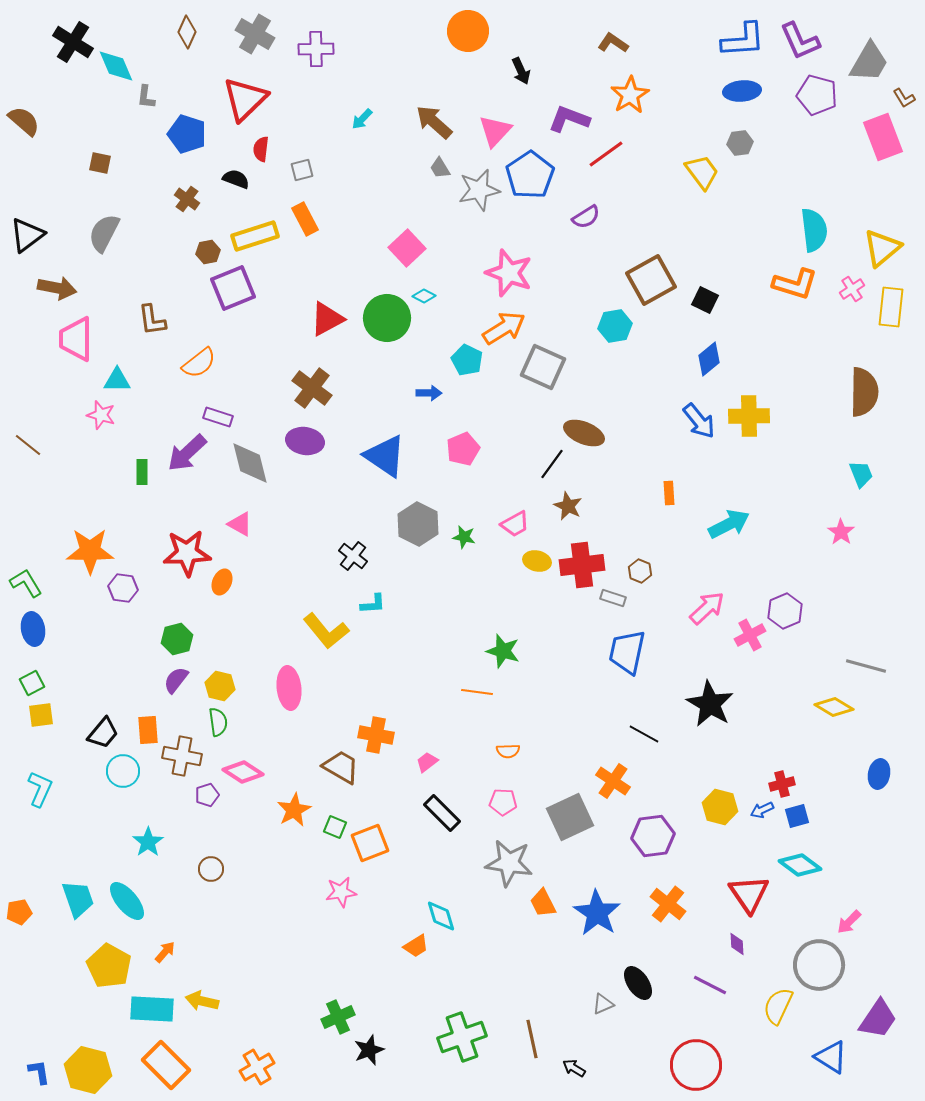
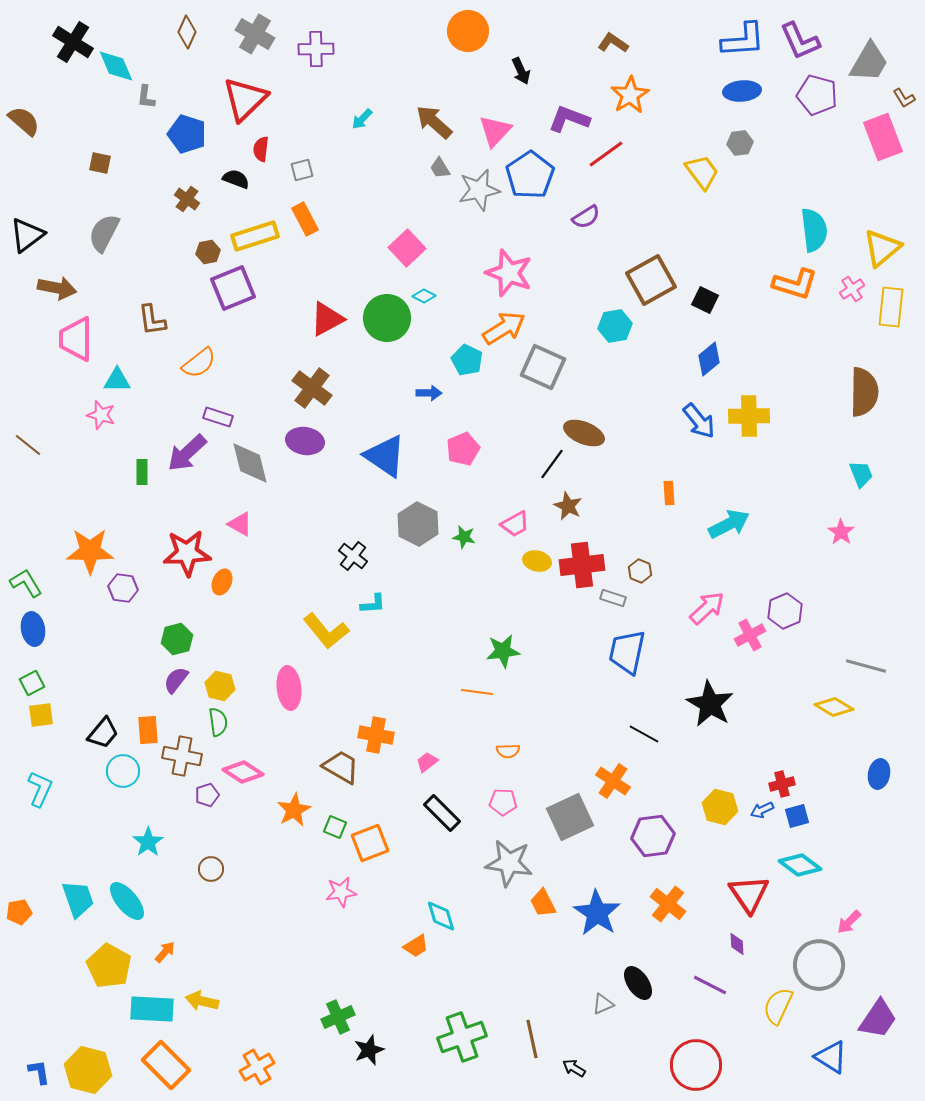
green star at (503, 651): rotated 24 degrees counterclockwise
